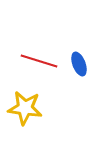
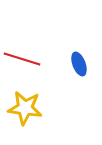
red line: moved 17 px left, 2 px up
